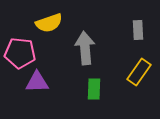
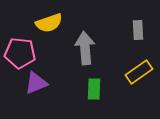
yellow rectangle: rotated 20 degrees clockwise
purple triangle: moved 1 px left, 1 px down; rotated 20 degrees counterclockwise
